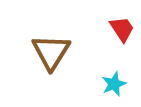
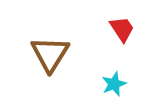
brown triangle: moved 1 px left, 2 px down
